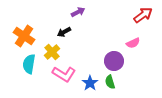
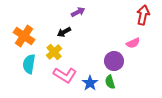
red arrow: rotated 42 degrees counterclockwise
yellow cross: moved 2 px right
pink L-shape: moved 1 px right, 1 px down
